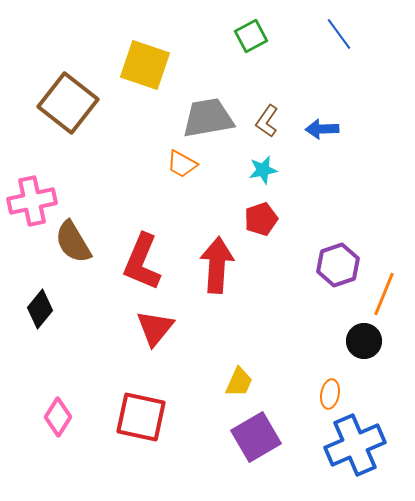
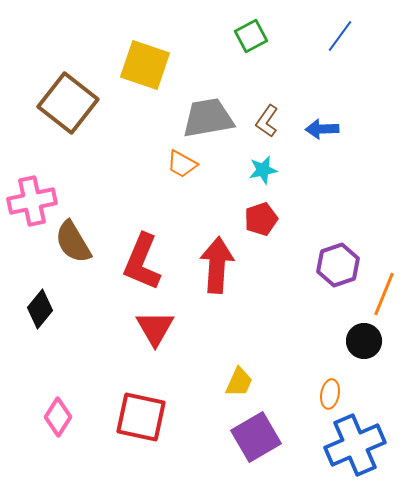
blue line: moved 1 px right, 2 px down; rotated 72 degrees clockwise
red triangle: rotated 9 degrees counterclockwise
